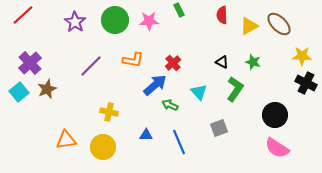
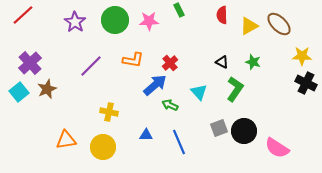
red cross: moved 3 px left
black circle: moved 31 px left, 16 px down
